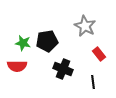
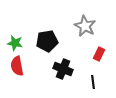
green star: moved 8 px left
red rectangle: rotated 64 degrees clockwise
red semicircle: rotated 78 degrees clockwise
